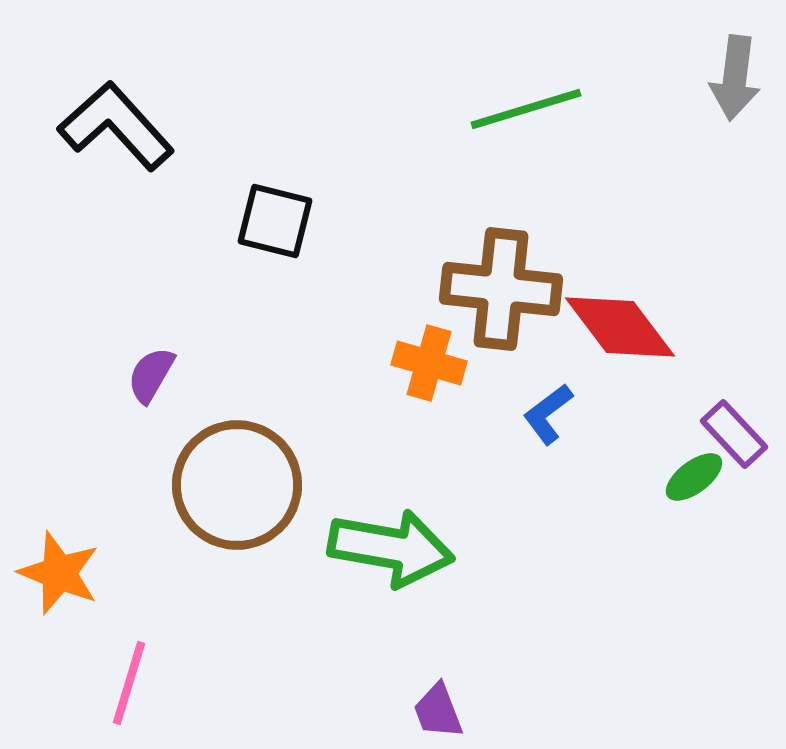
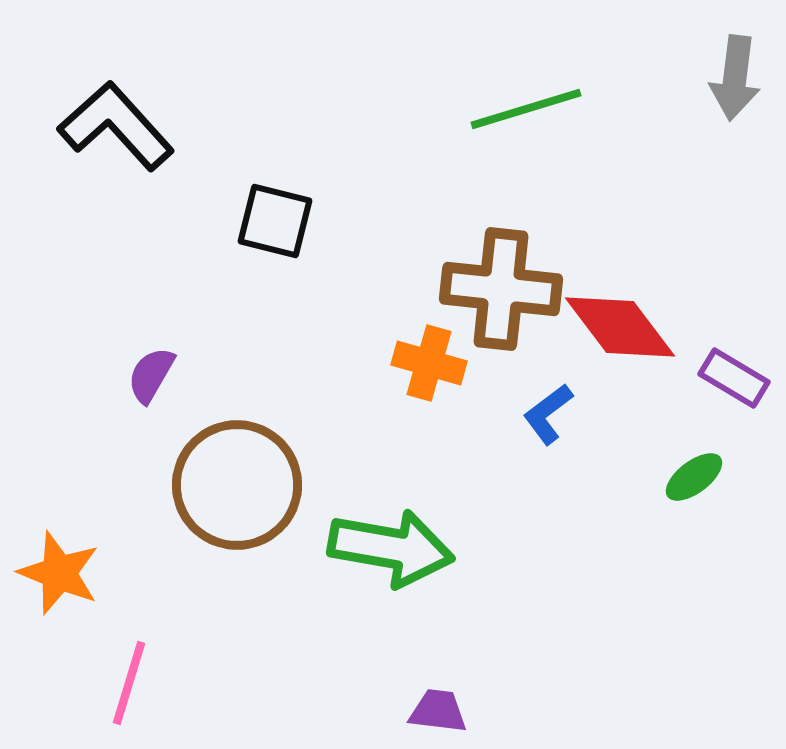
purple rectangle: moved 56 px up; rotated 16 degrees counterclockwise
purple trapezoid: rotated 118 degrees clockwise
